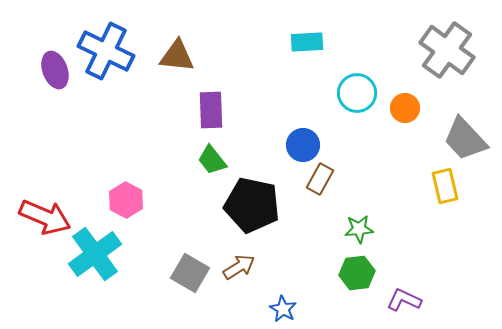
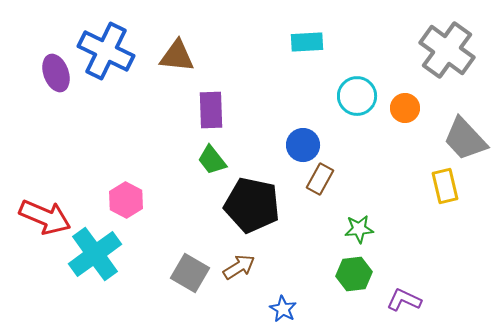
purple ellipse: moved 1 px right, 3 px down
cyan circle: moved 3 px down
green hexagon: moved 3 px left, 1 px down
